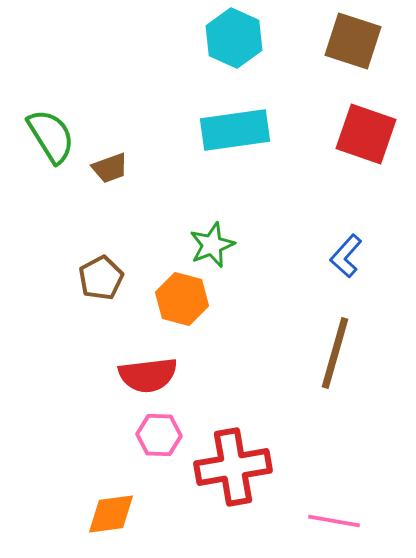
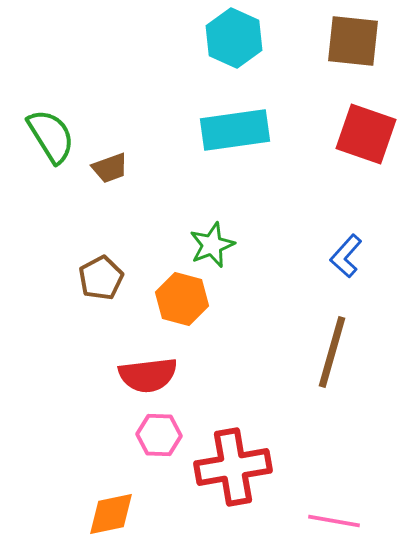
brown square: rotated 12 degrees counterclockwise
brown line: moved 3 px left, 1 px up
orange diamond: rotated 4 degrees counterclockwise
